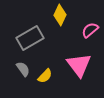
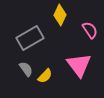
pink semicircle: rotated 96 degrees clockwise
gray semicircle: moved 3 px right
